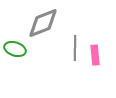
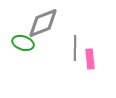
green ellipse: moved 8 px right, 6 px up
pink rectangle: moved 5 px left, 4 px down
